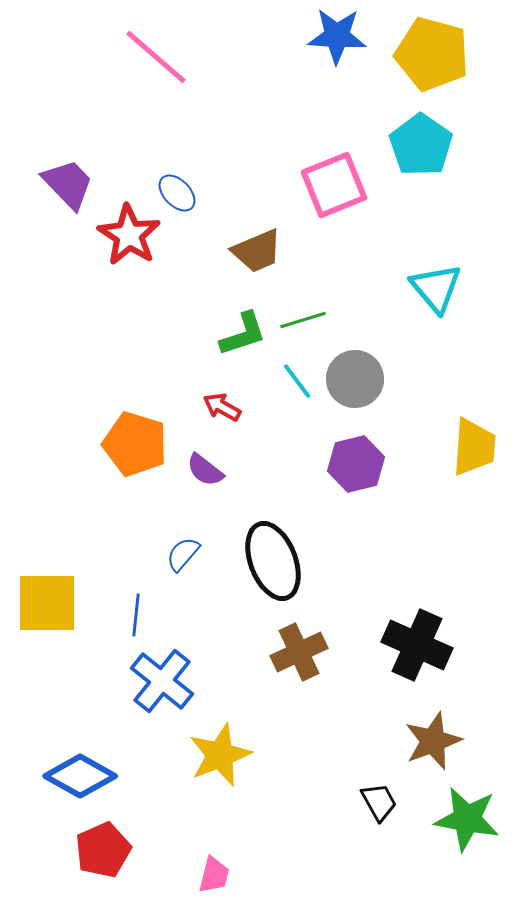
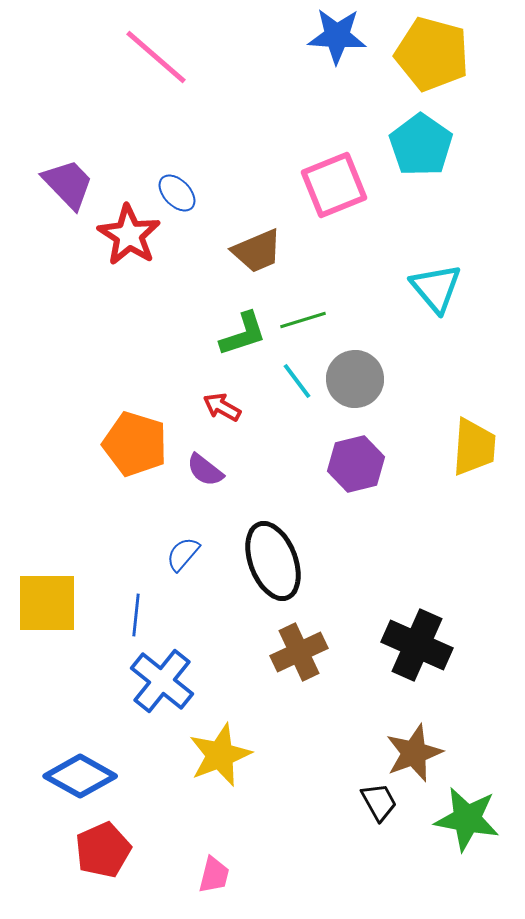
brown star: moved 19 px left, 12 px down
